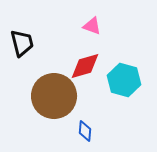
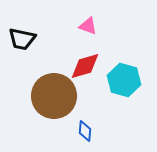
pink triangle: moved 4 px left
black trapezoid: moved 4 px up; rotated 116 degrees clockwise
